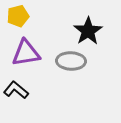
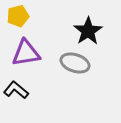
gray ellipse: moved 4 px right, 2 px down; rotated 16 degrees clockwise
